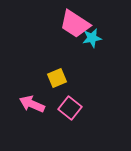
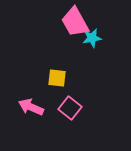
pink trapezoid: moved 2 px up; rotated 28 degrees clockwise
yellow square: rotated 30 degrees clockwise
pink arrow: moved 1 px left, 3 px down
